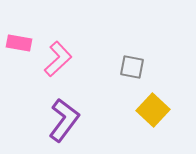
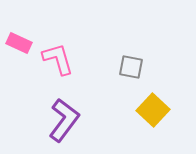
pink rectangle: rotated 15 degrees clockwise
pink L-shape: rotated 63 degrees counterclockwise
gray square: moved 1 px left
